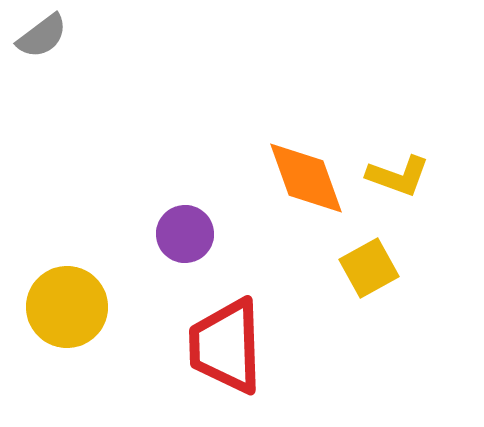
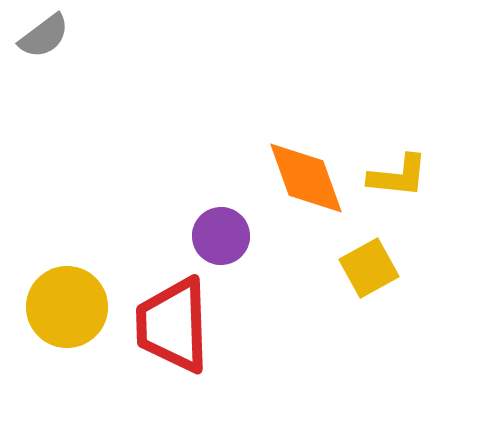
gray semicircle: moved 2 px right
yellow L-shape: rotated 14 degrees counterclockwise
purple circle: moved 36 px right, 2 px down
red trapezoid: moved 53 px left, 21 px up
